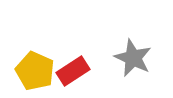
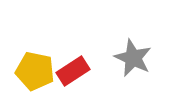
yellow pentagon: rotated 12 degrees counterclockwise
